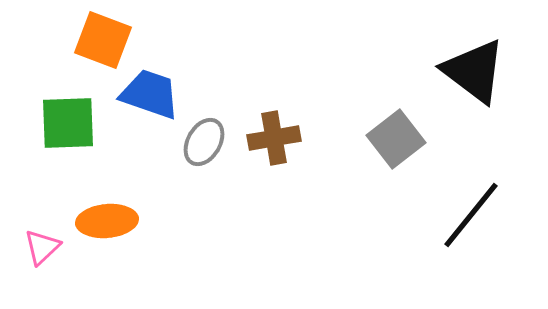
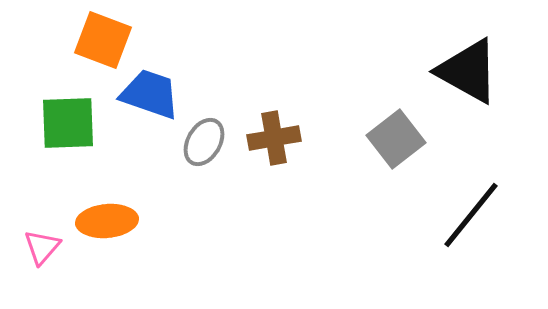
black triangle: moved 6 px left; rotated 8 degrees counterclockwise
pink triangle: rotated 6 degrees counterclockwise
